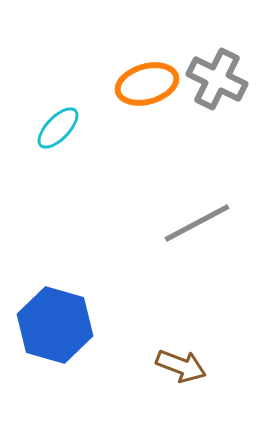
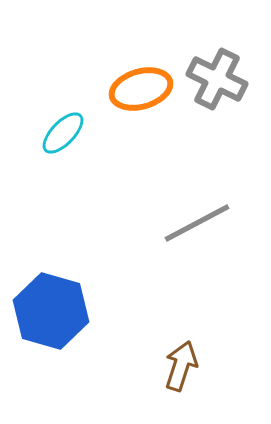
orange ellipse: moved 6 px left, 5 px down
cyan ellipse: moved 5 px right, 5 px down
blue hexagon: moved 4 px left, 14 px up
brown arrow: rotated 93 degrees counterclockwise
